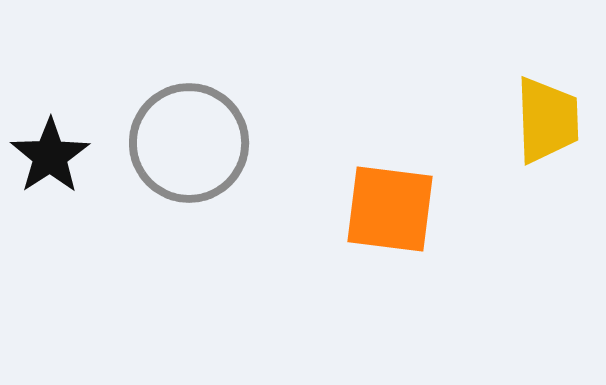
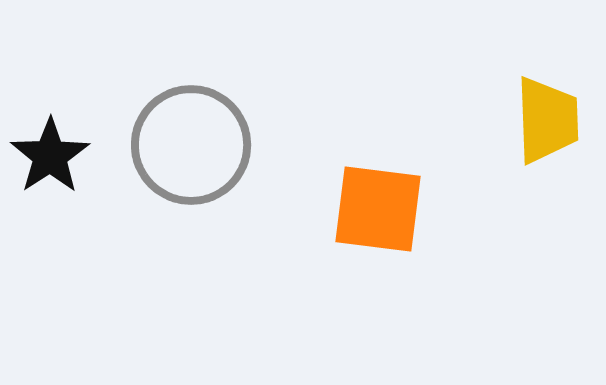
gray circle: moved 2 px right, 2 px down
orange square: moved 12 px left
